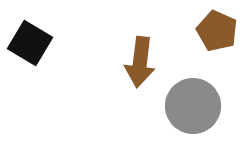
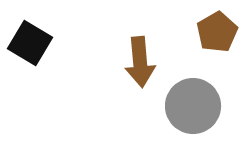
brown pentagon: moved 1 px down; rotated 18 degrees clockwise
brown arrow: rotated 12 degrees counterclockwise
